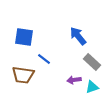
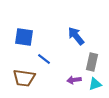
blue arrow: moved 2 px left
gray rectangle: rotated 60 degrees clockwise
brown trapezoid: moved 1 px right, 3 px down
cyan triangle: moved 3 px right, 3 px up
